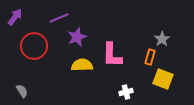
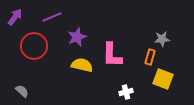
purple line: moved 7 px left, 1 px up
gray star: rotated 28 degrees clockwise
yellow semicircle: rotated 15 degrees clockwise
gray semicircle: rotated 16 degrees counterclockwise
